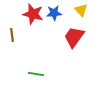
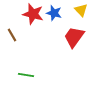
blue star: rotated 21 degrees clockwise
brown line: rotated 24 degrees counterclockwise
green line: moved 10 px left, 1 px down
